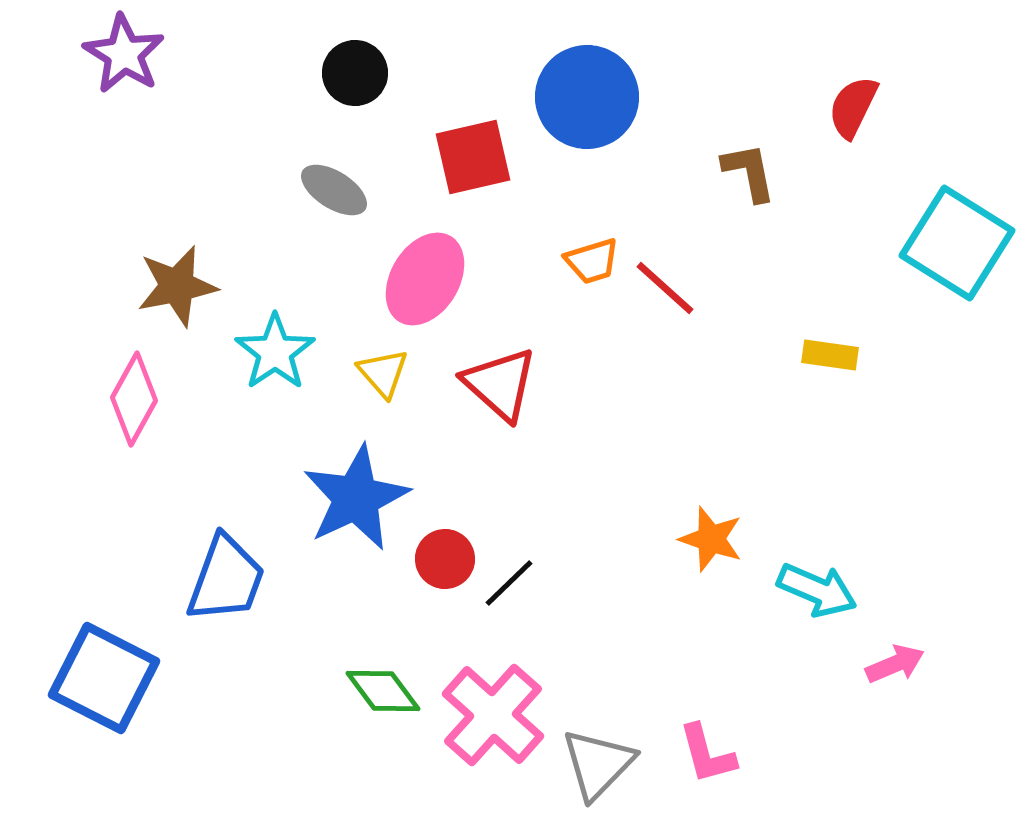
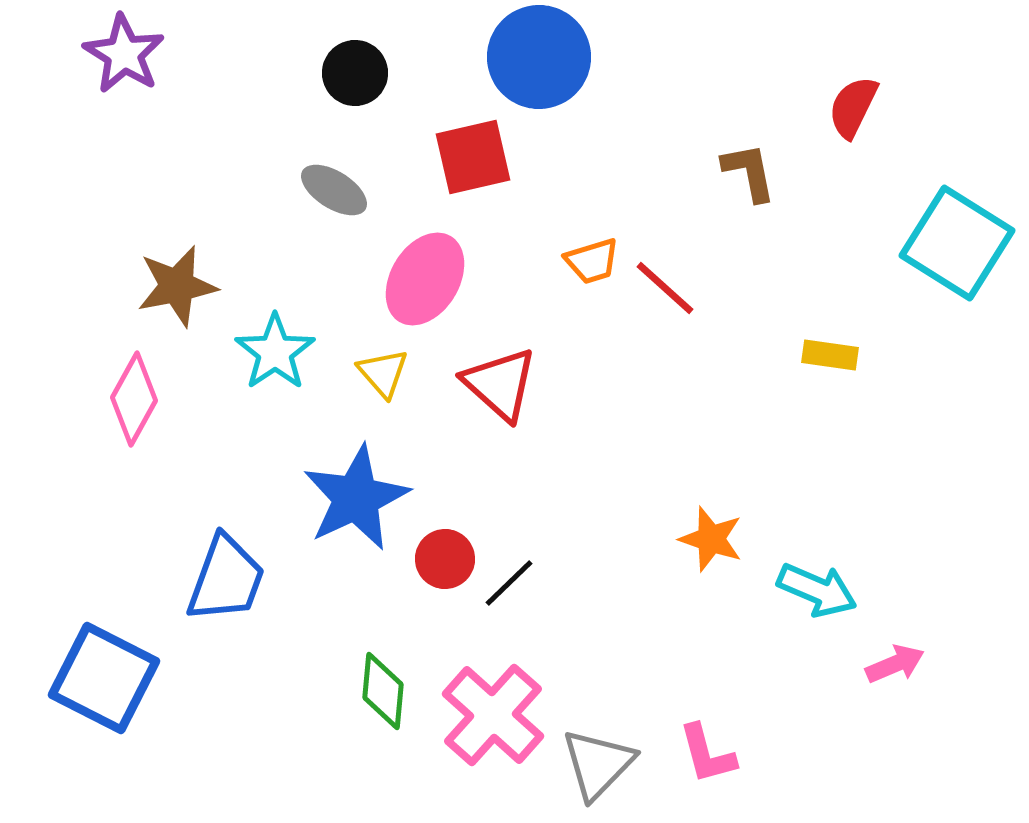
blue circle: moved 48 px left, 40 px up
green diamond: rotated 42 degrees clockwise
